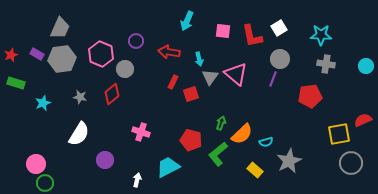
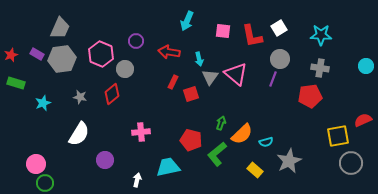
gray cross at (326, 64): moved 6 px left, 4 px down
pink cross at (141, 132): rotated 24 degrees counterclockwise
yellow square at (339, 134): moved 1 px left, 2 px down
green L-shape at (218, 154): moved 1 px left
cyan trapezoid at (168, 167): rotated 15 degrees clockwise
